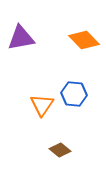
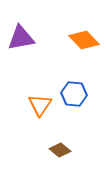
orange triangle: moved 2 px left
